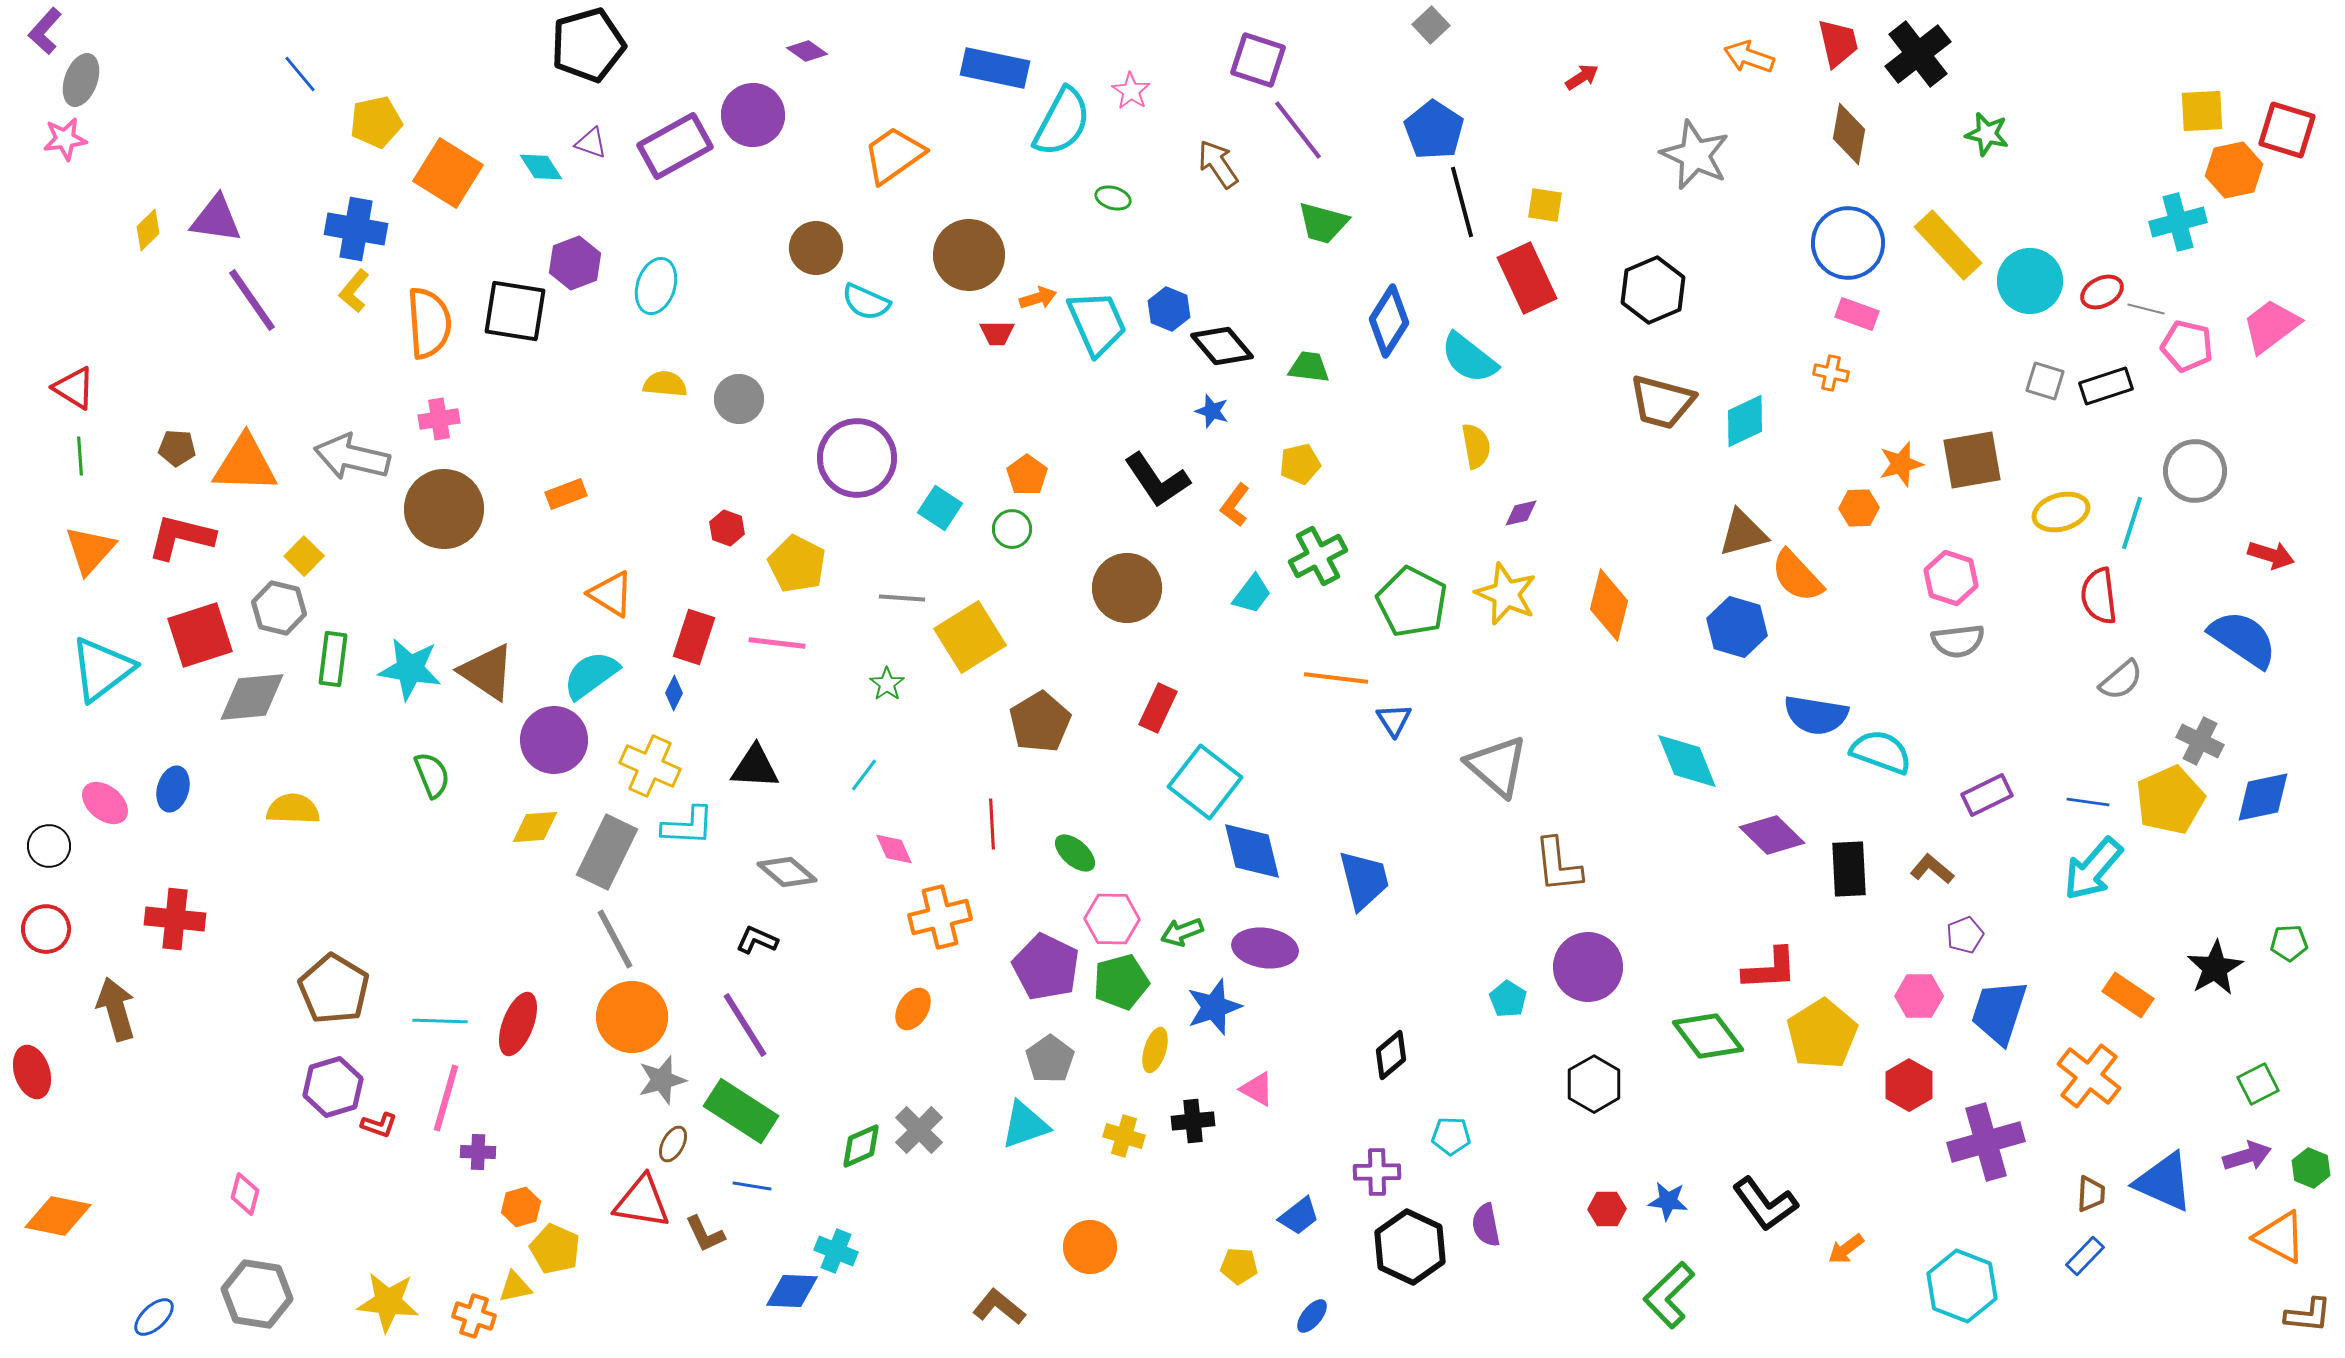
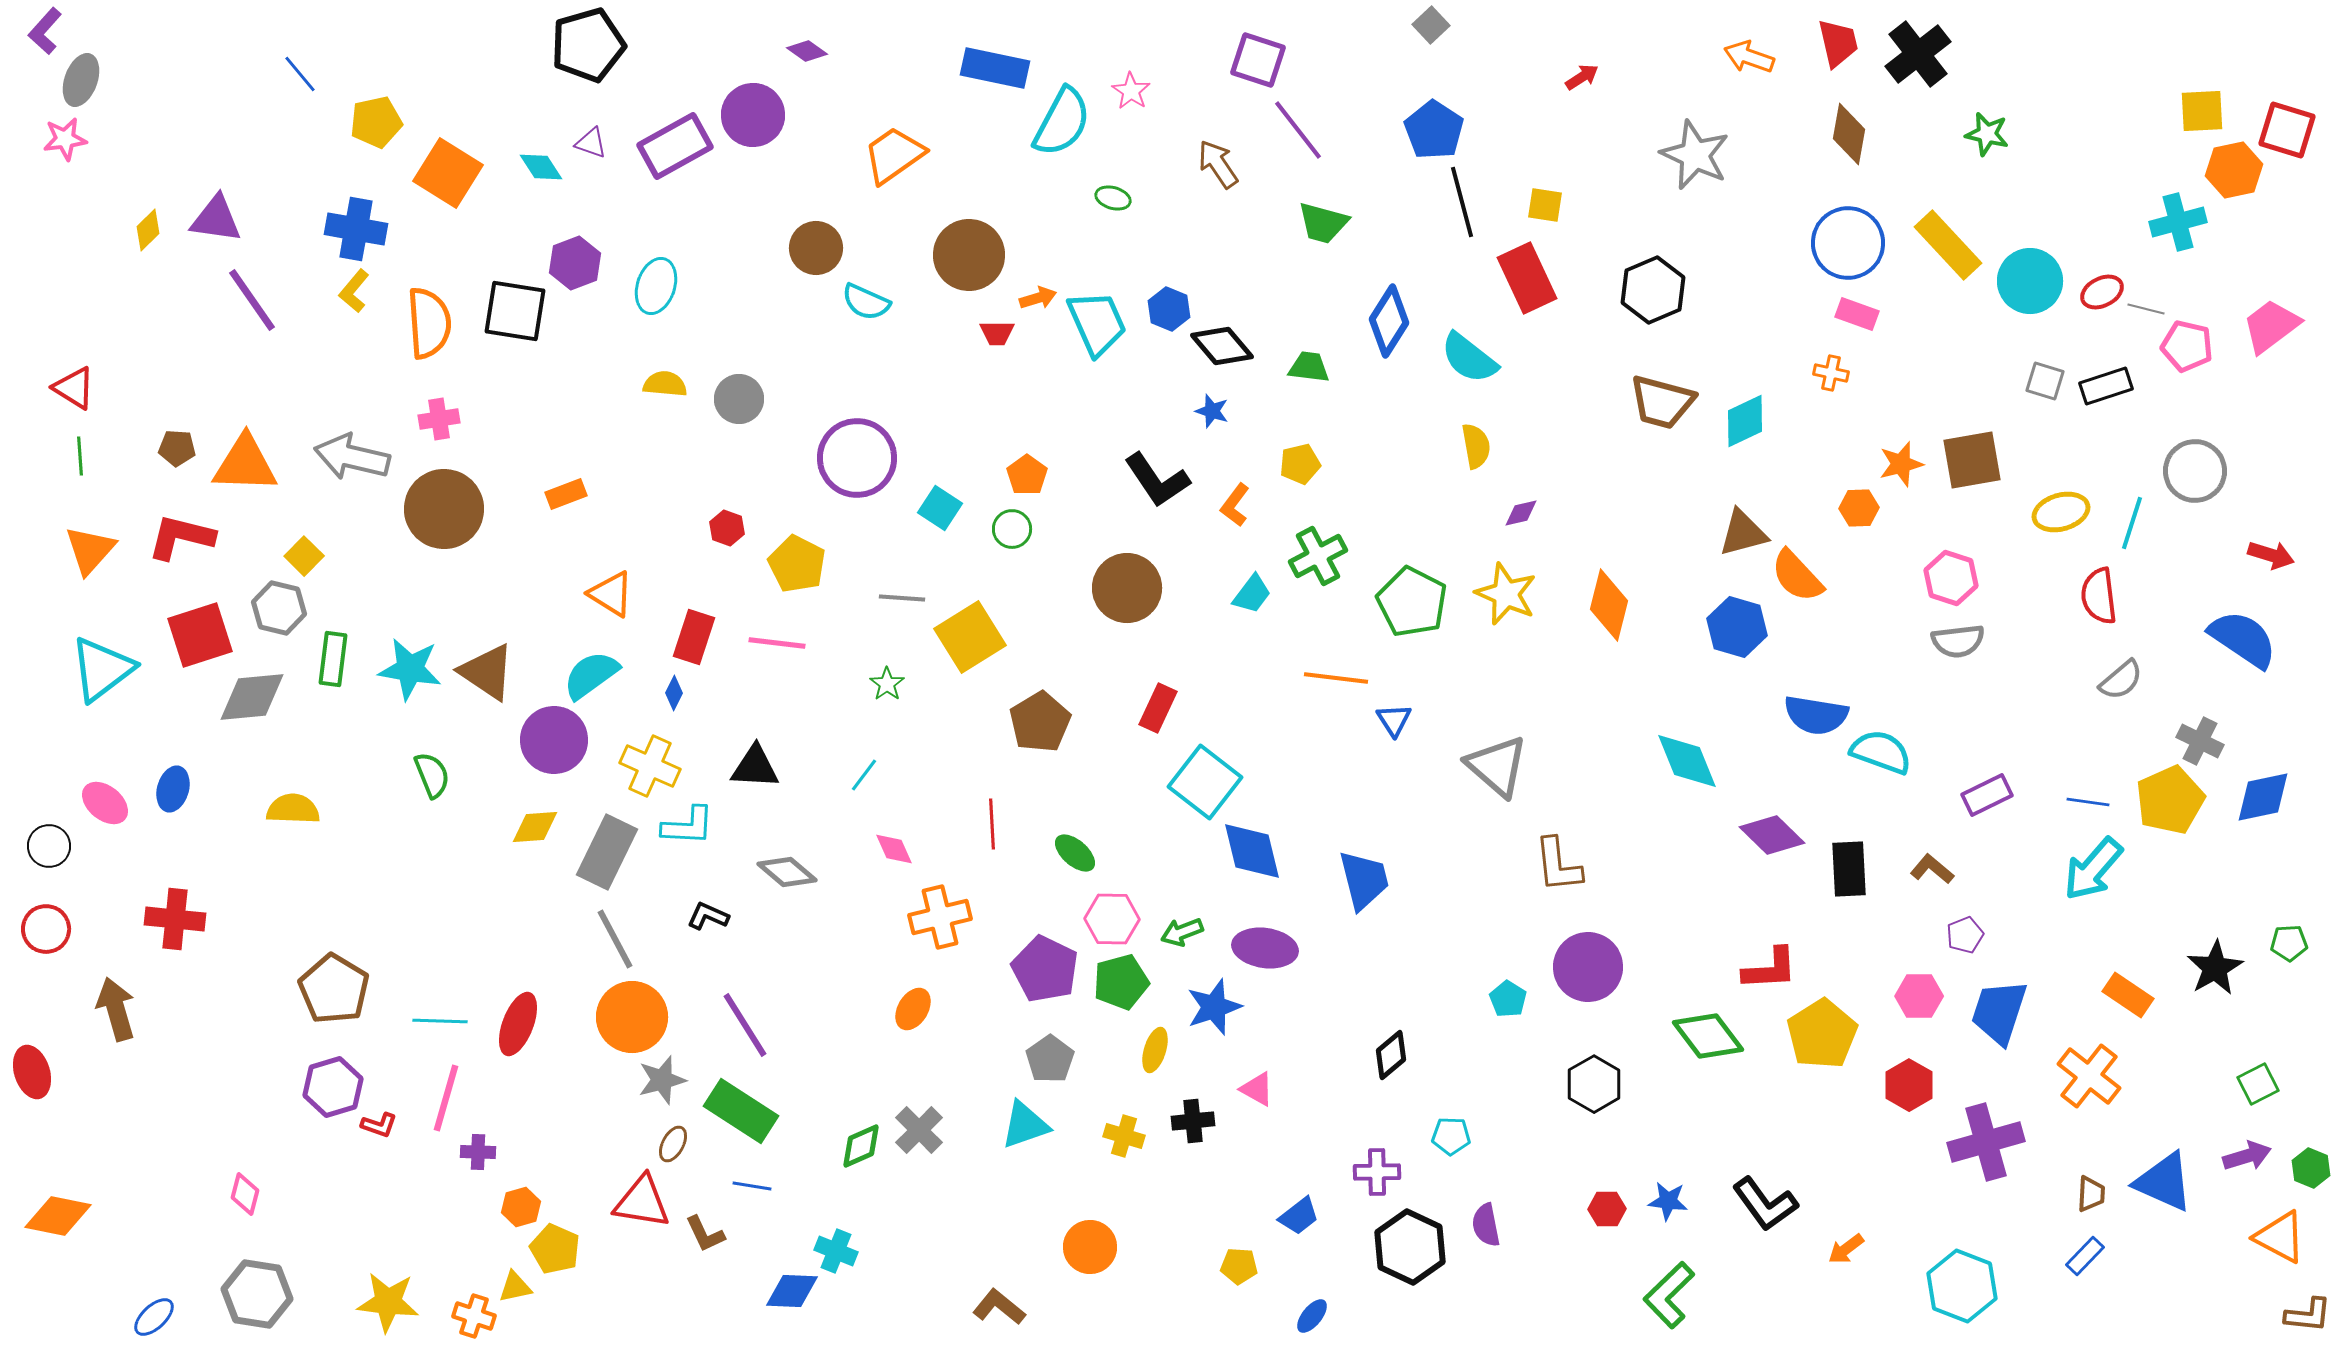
black L-shape at (757, 940): moved 49 px left, 24 px up
purple pentagon at (1046, 967): moved 1 px left, 2 px down
